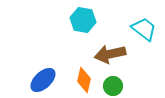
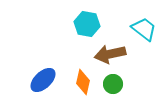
cyan hexagon: moved 4 px right, 4 px down
orange diamond: moved 1 px left, 2 px down
green circle: moved 2 px up
